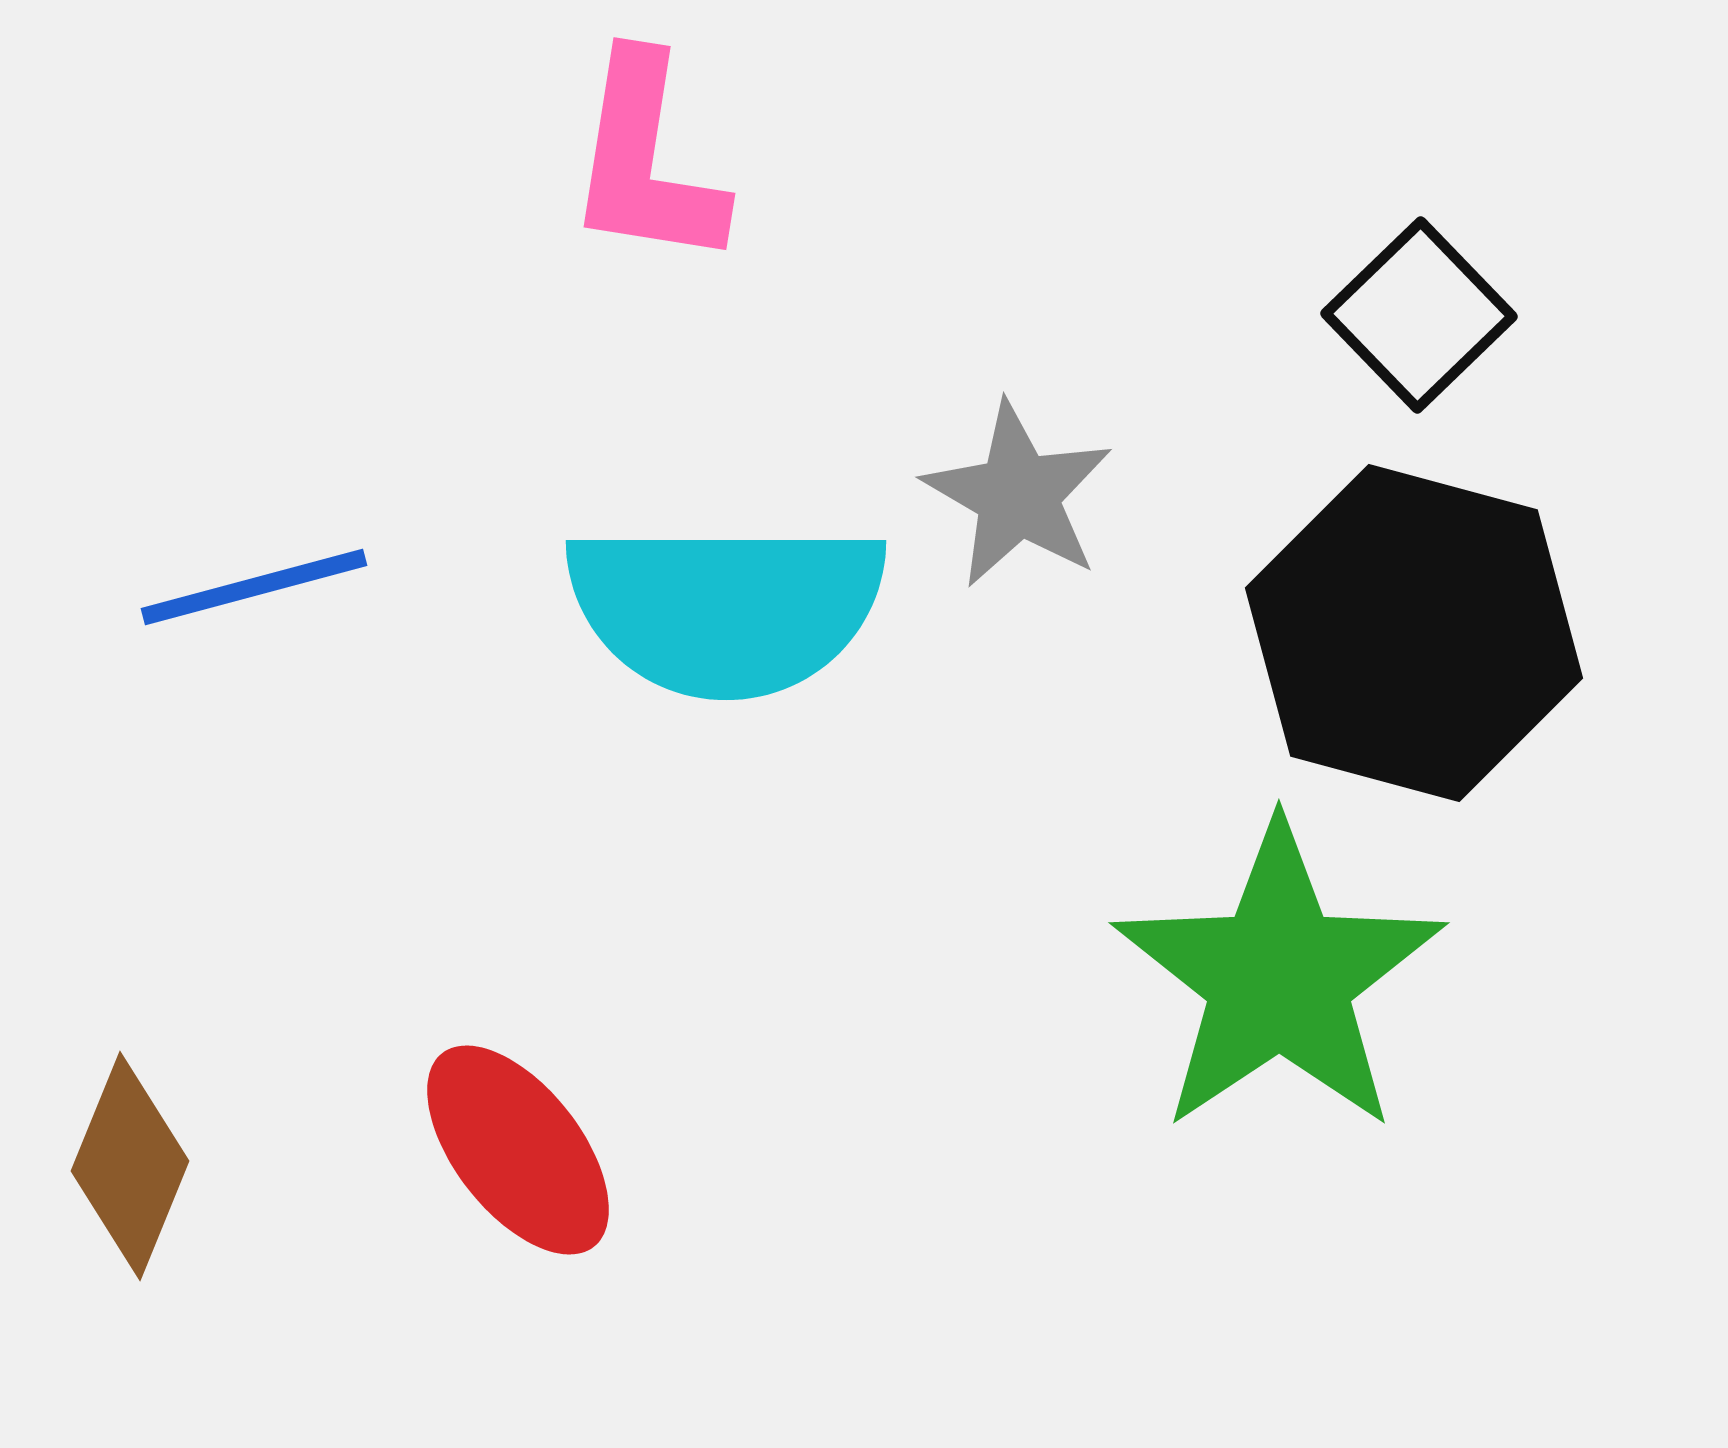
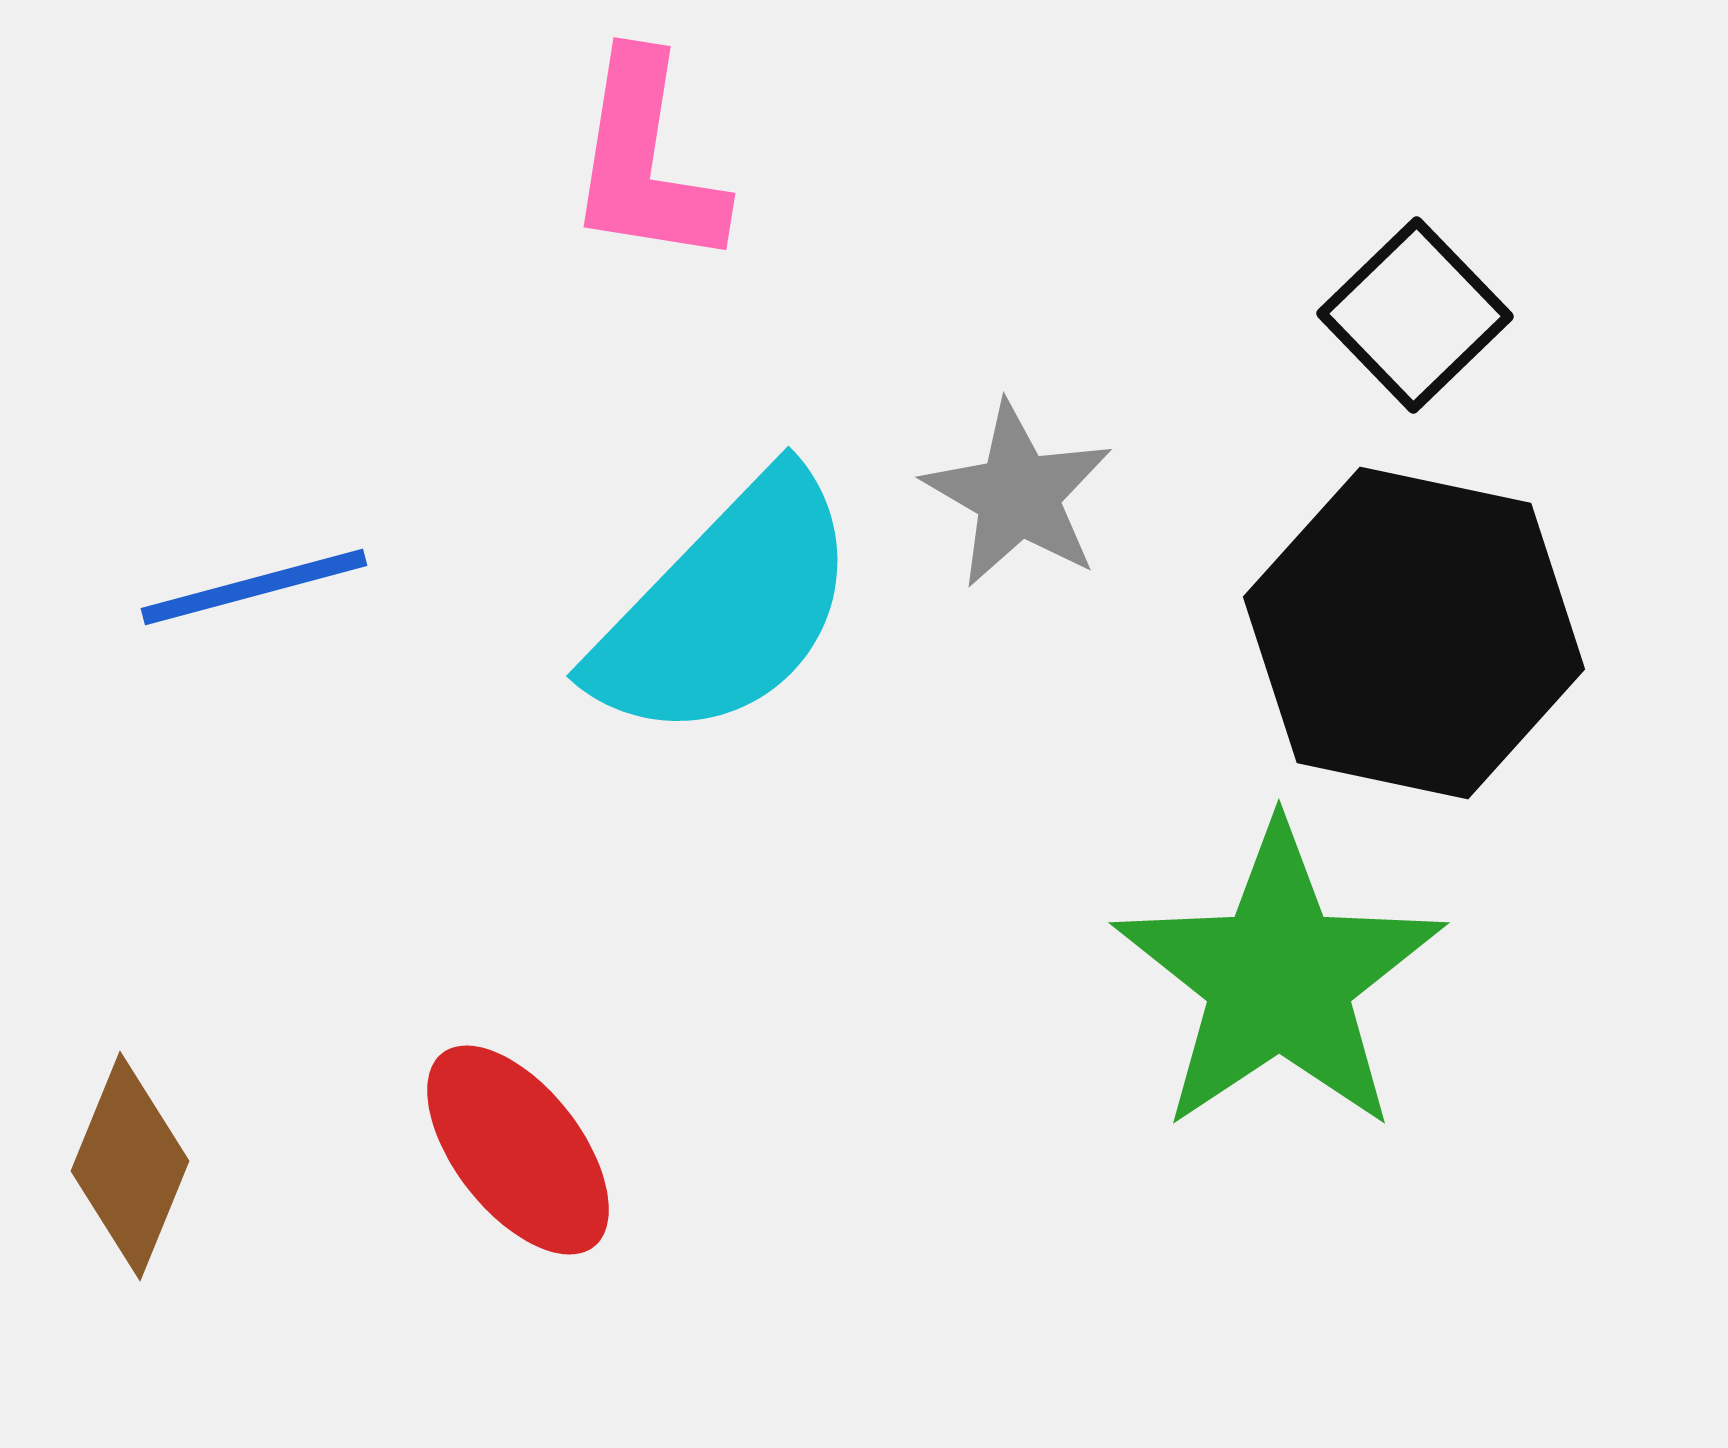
black square: moved 4 px left
cyan semicircle: rotated 46 degrees counterclockwise
black hexagon: rotated 3 degrees counterclockwise
